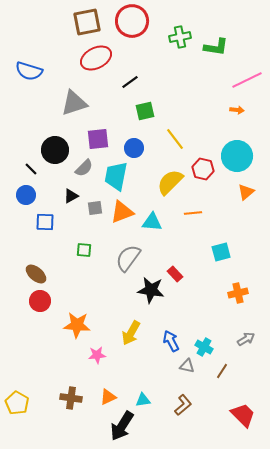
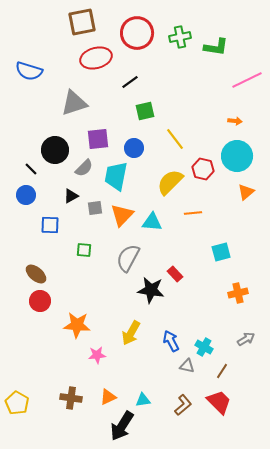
red circle at (132, 21): moved 5 px right, 12 px down
brown square at (87, 22): moved 5 px left
red ellipse at (96, 58): rotated 12 degrees clockwise
orange arrow at (237, 110): moved 2 px left, 11 px down
orange triangle at (122, 212): moved 3 px down; rotated 25 degrees counterclockwise
blue square at (45, 222): moved 5 px right, 3 px down
gray semicircle at (128, 258): rotated 8 degrees counterclockwise
red trapezoid at (243, 415): moved 24 px left, 13 px up
